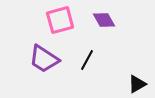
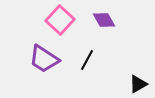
pink square: rotated 32 degrees counterclockwise
black triangle: moved 1 px right
